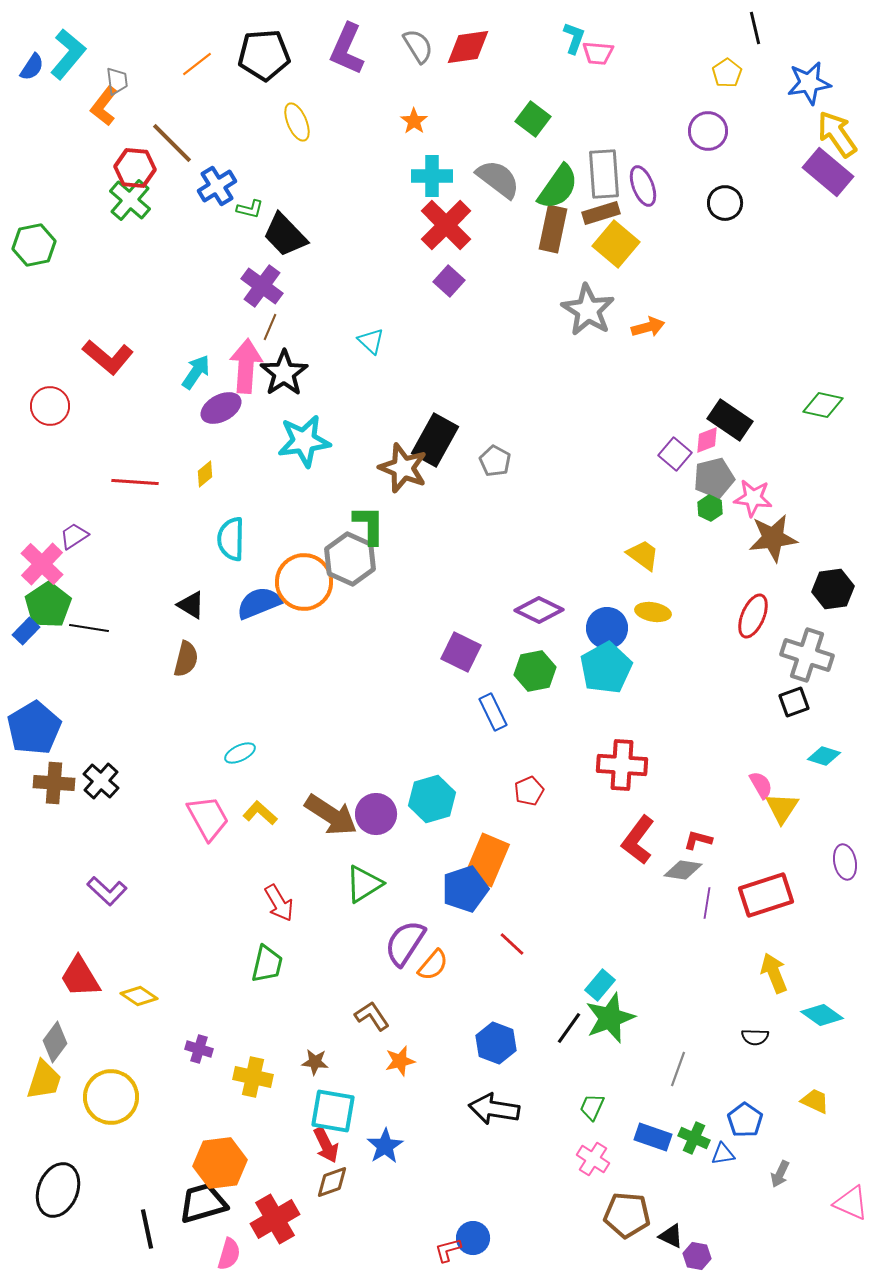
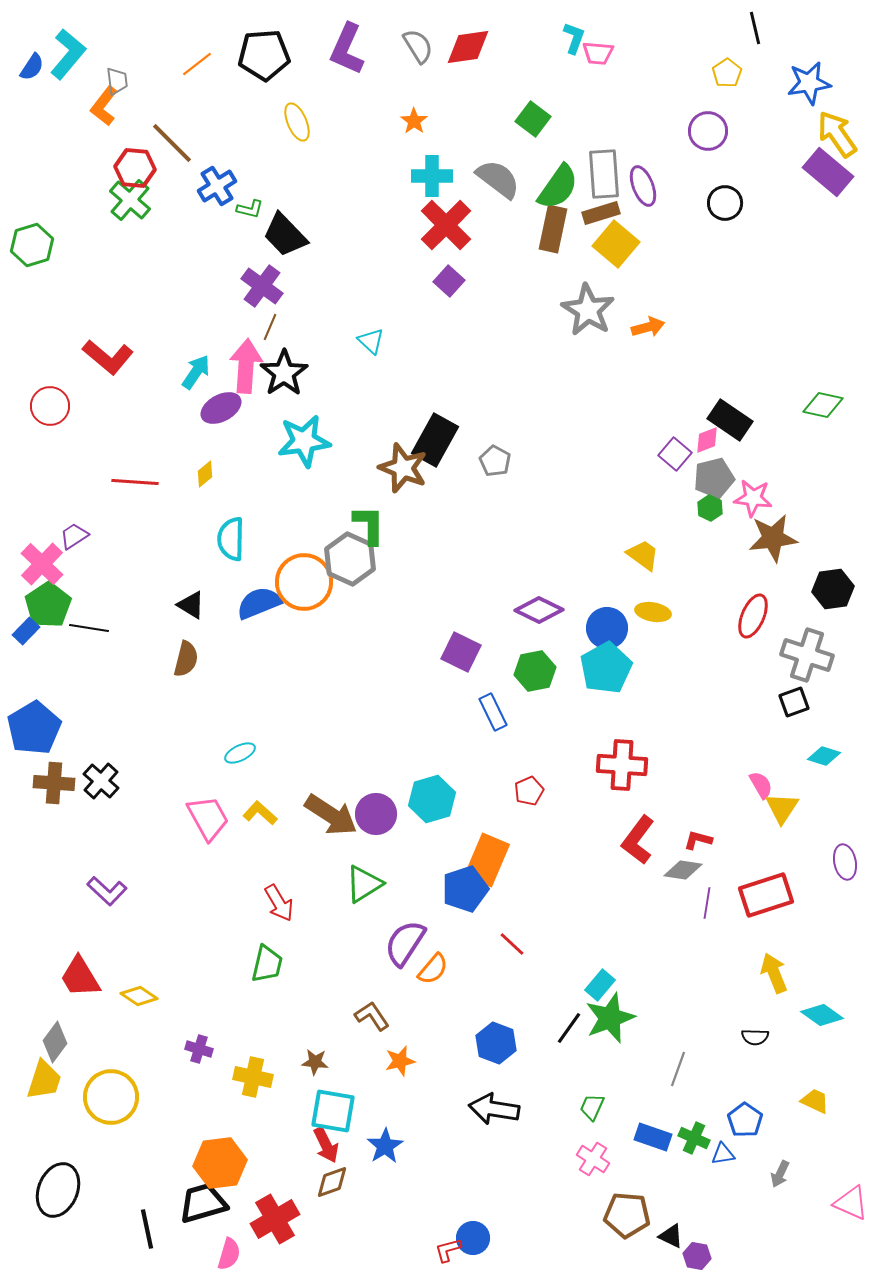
green hexagon at (34, 245): moved 2 px left; rotated 6 degrees counterclockwise
orange semicircle at (433, 965): moved 4 px down
